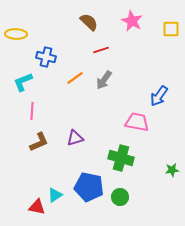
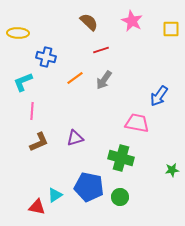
yellow ellipse: moved 2 px right, 1 px up
pink trapezoid: moved 1 px down
